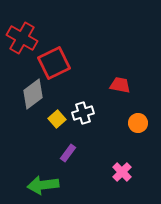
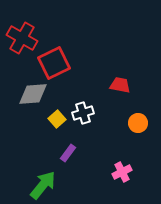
gray diamond: rotated 32 degrees clockwise
pink cross: rotated 18 degrees clockwise
green arrow: rotated 136 degrees clockwise
